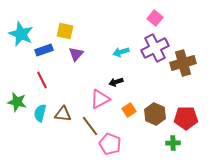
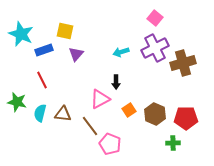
black arrow: rotated 72 degrees counterclockwise
